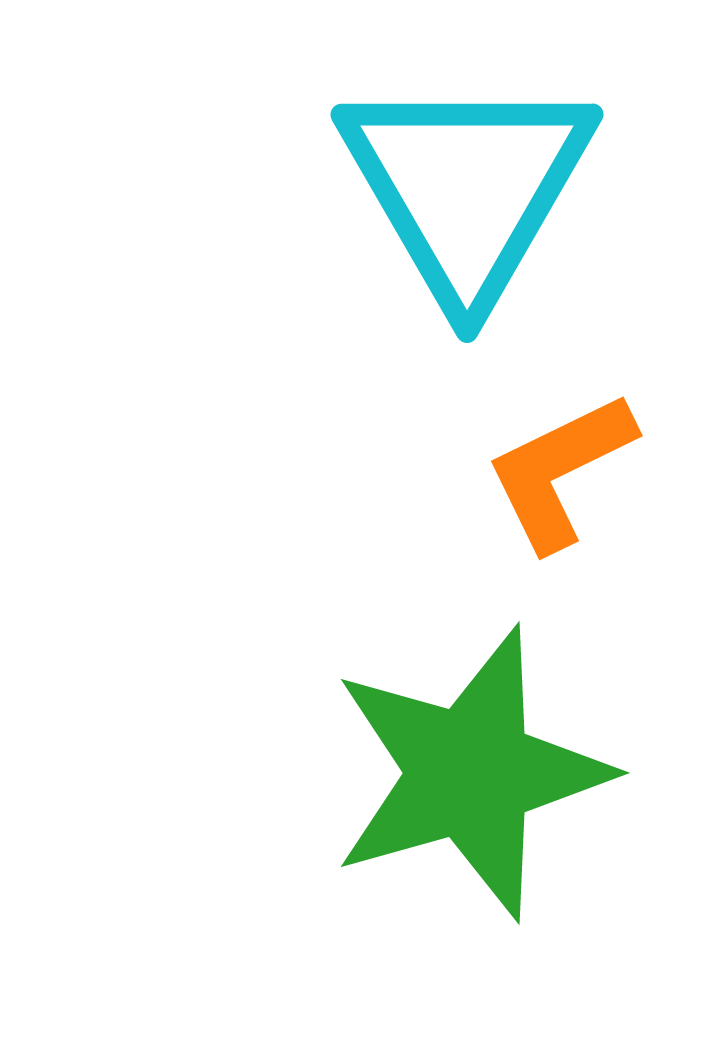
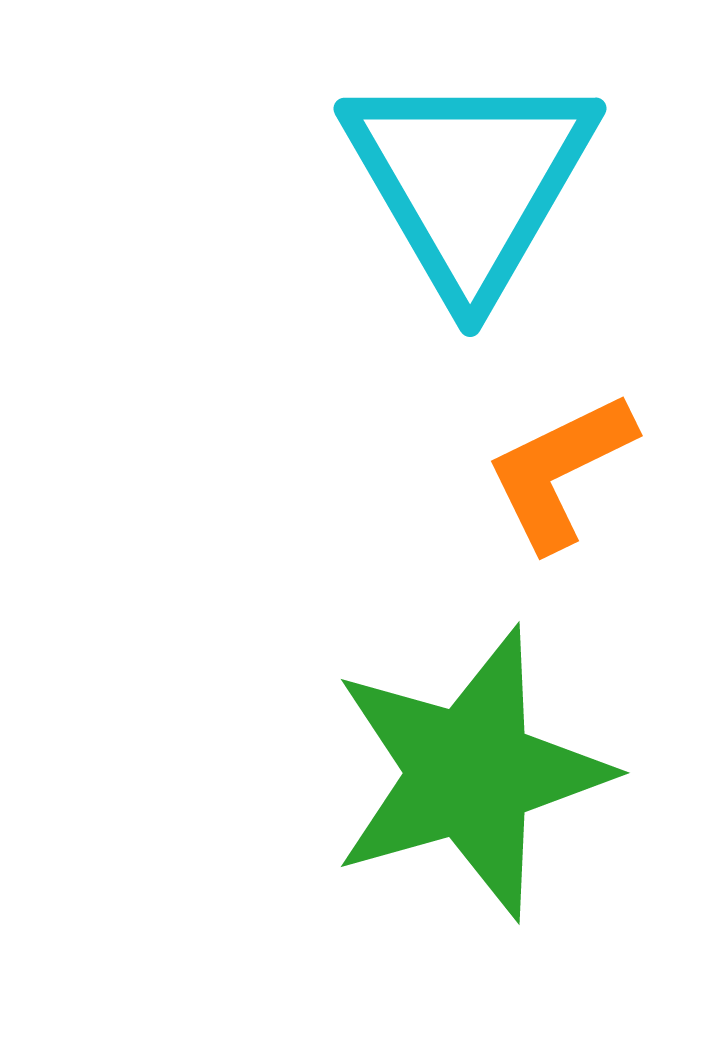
cyan triangle: moved 3 px right, 6 px up
